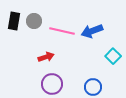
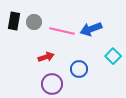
gray circle: moved 1 px down
blue arrow: moved 1 px left, 2 px up
blue circle: moved 14 px left, 18 px up
